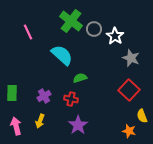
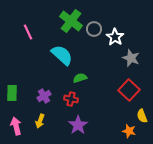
white star: moved 1 px down
